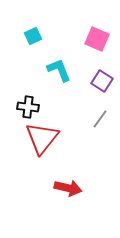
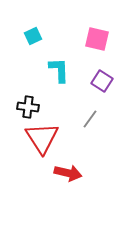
pink square: rotated 10 degrees counterclockwise
cyan L-shape: rotated 20 degrees clockwise
gray line: moved 10 px left
red triangle: rotated 12 degrees counterclockwise
red arrow: moved 15 px up
